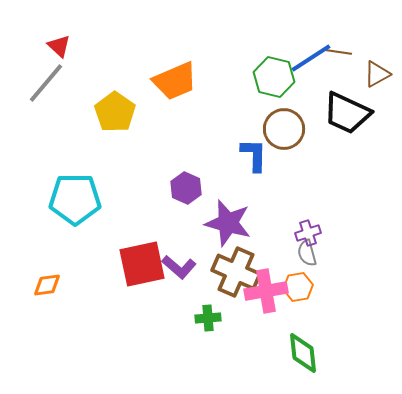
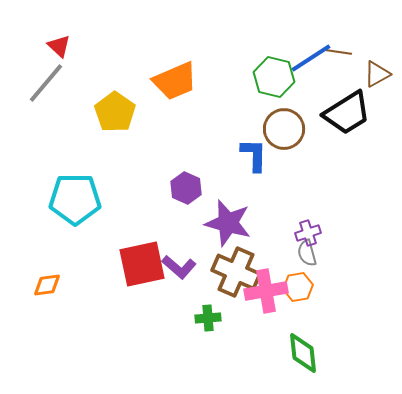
black trapezoid: rotated 57 degrees counterclockwise
